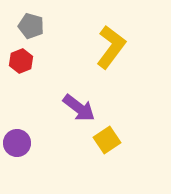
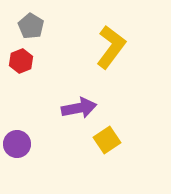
gray pentagon: rotated 15 degrees clockwise
purple arrow: rotated 48 degrees counterclockwise
purple circle: moved 1 px down
